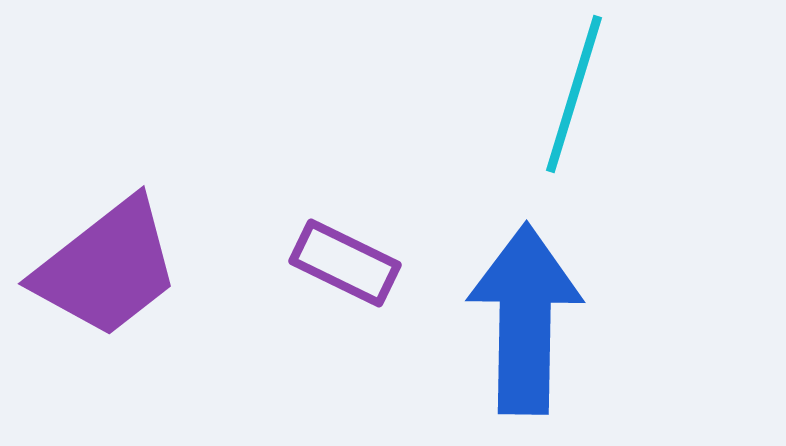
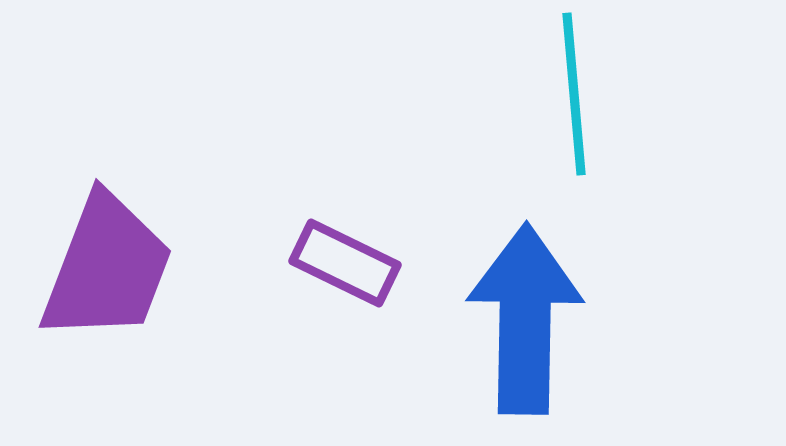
cyan line: rotated 22 degrees counterclockwise
purple trapezoid: rotated 31 degrees counterclockwise
